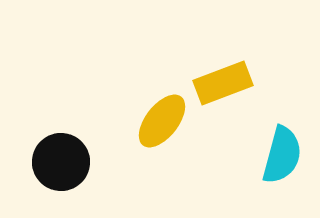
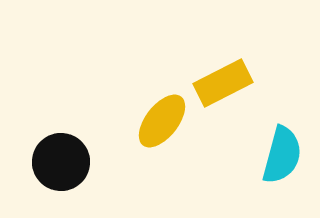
yellow rectangle: rotated 6 degrees counterclockwise
